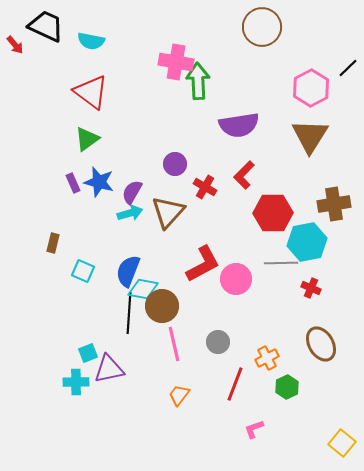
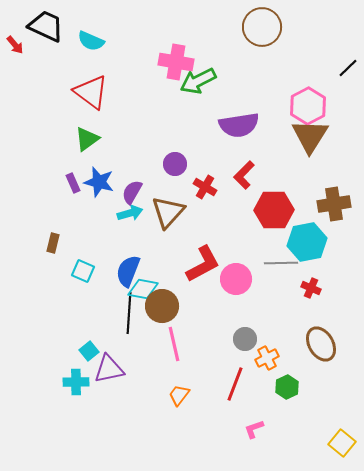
cyan semicircle at (91, 41): rotated 12 degrees clockwise
green arrow at (198, 81): rotated 114 degrees counterclockwise
pink hexagon at (311, 88): moved 3 px left, 18 px down
red hexagon at (273, 213): moved 1 px right, 3 px up
gray circle at (218, 342): moved 27 px right, 3 px up
cyan square at (88, 353): moved 1 px right, 2 px up; rotated 18 degrees counterclockwise
